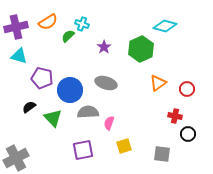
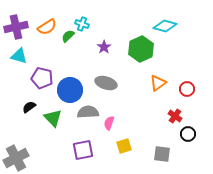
orange semicircle: moved 1 px left, 5 px down
red cross: rotated 24 degrees clockwise
